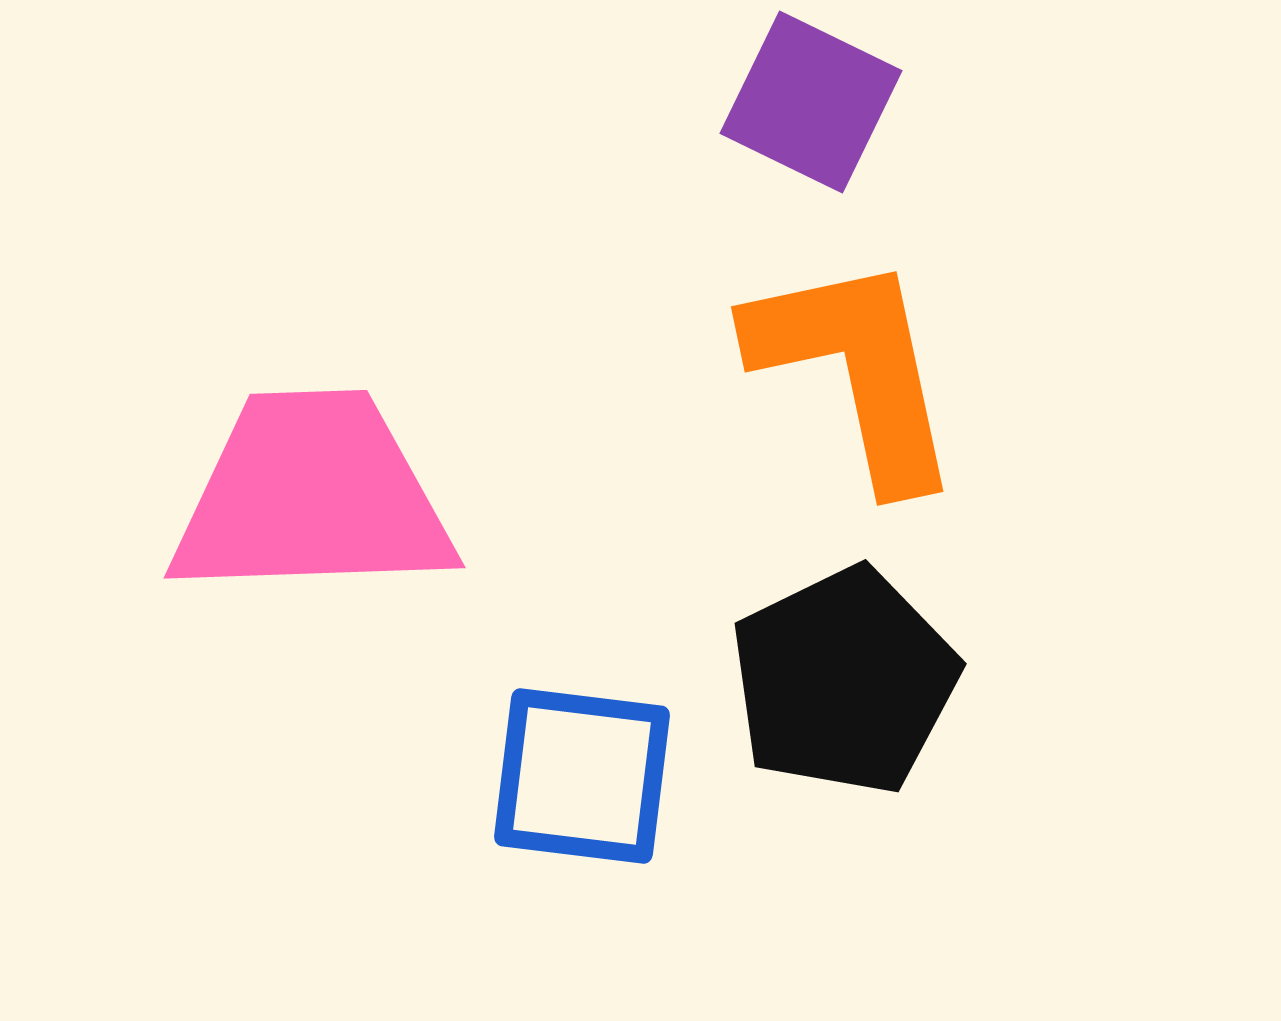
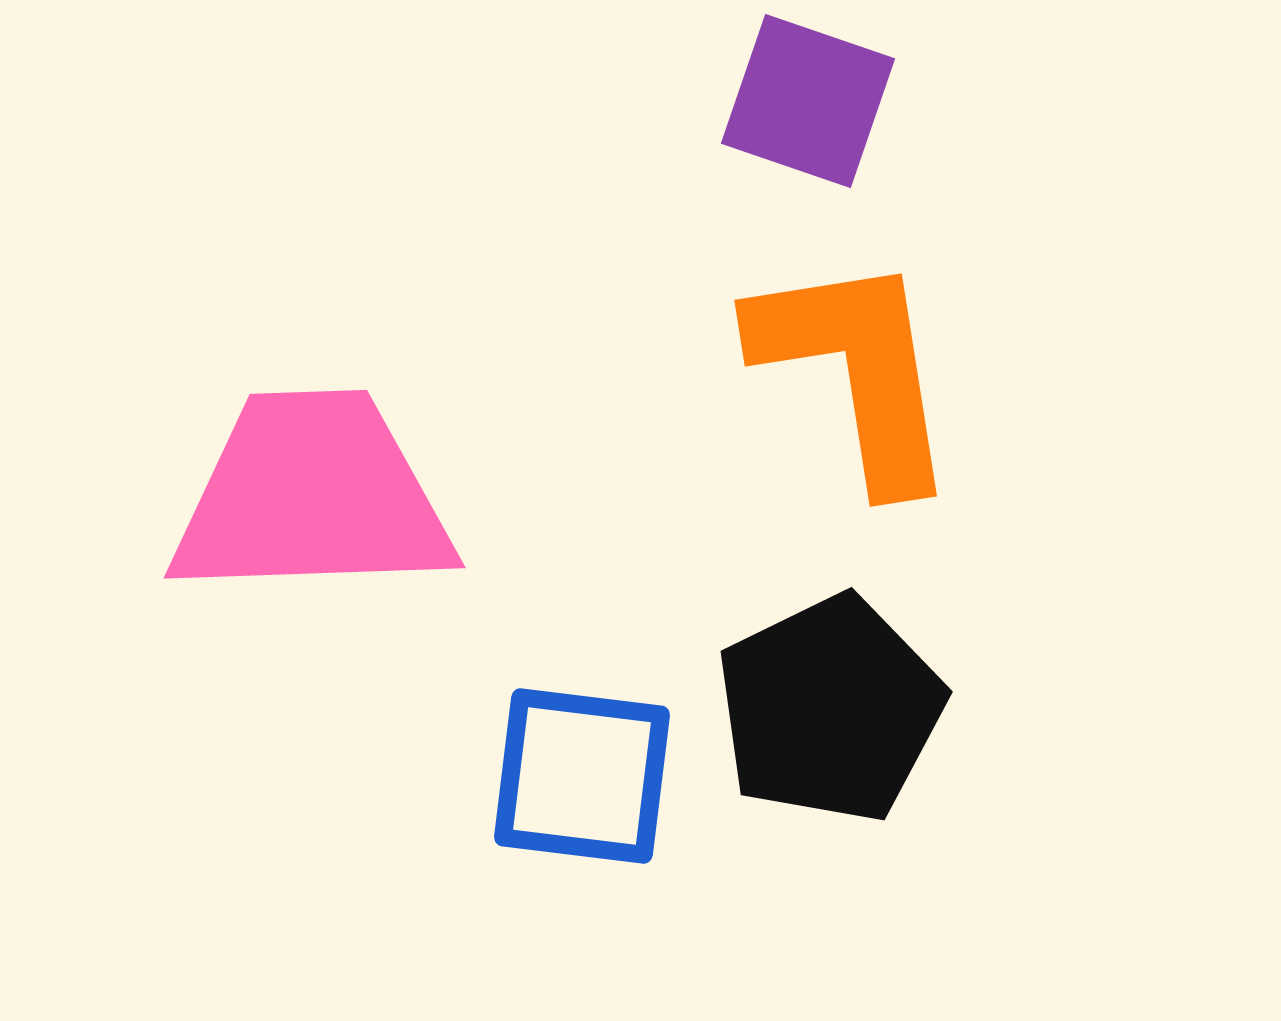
purple square: moved 3 px left, 1 px up; rotated 7 degrees counterclockwise
orange L-shape: rotated 3 degrees clockwise
black pentagon: moved 14 px left, 28 px down
